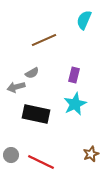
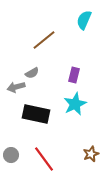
brown line: rotated 15 degrees counterclockwise
red line: moved 3 px right, 3 px up; rotated 28 degrees clockwise
